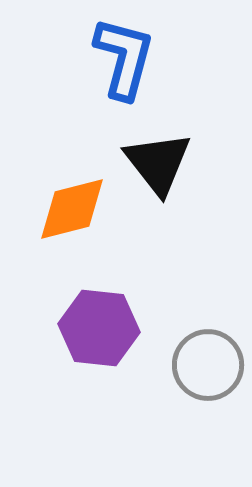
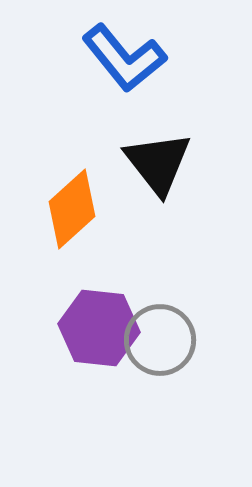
blue L-shape: rotated 126 degrees clockwise
orange diamond: rotated 28 degrees counterclockwise
gray circle: moved 48 px left, 25 px up
